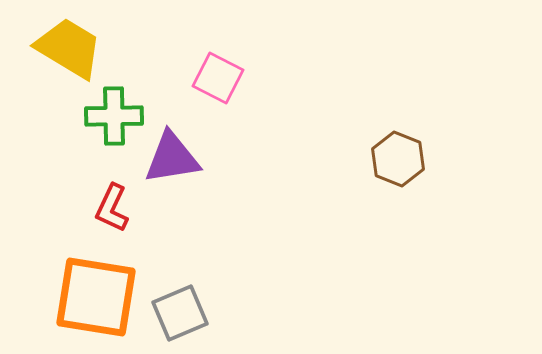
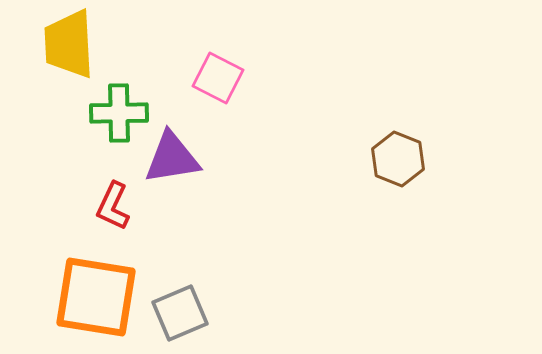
yellow trapezoid: moved 4 px up; rotated 124 degrees counterclockwise
green cross: moved 5 px right, 3 px up
red L-shape: moved 1 px right, 2 px up
